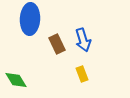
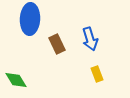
blue arrow: moved 7 px right, 1 px up
yellow rectangle: moved 15 px right
